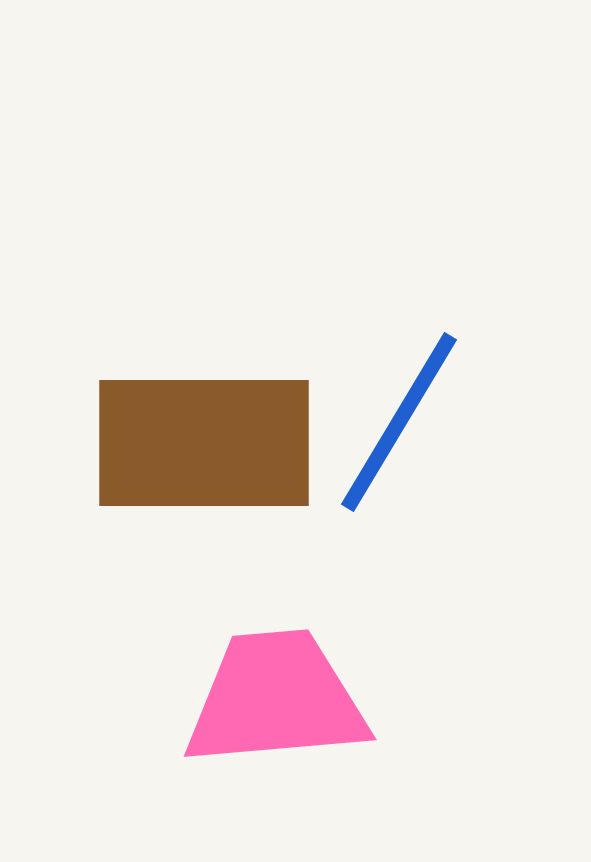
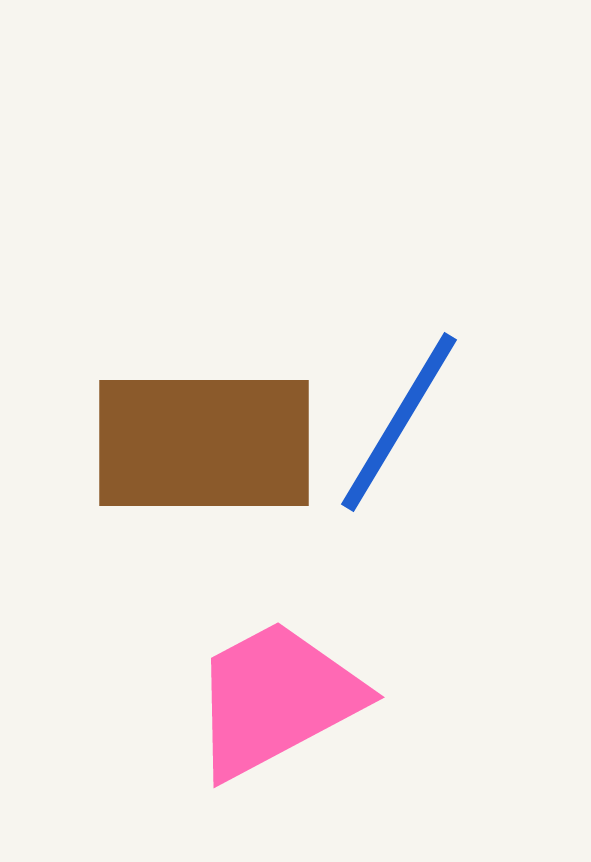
pink trapezoid: rotated 23 degrees counterclockwise
